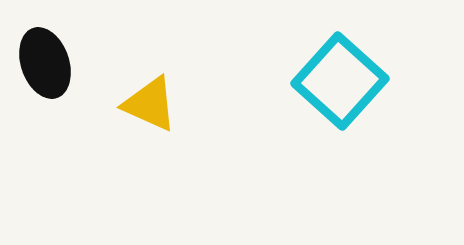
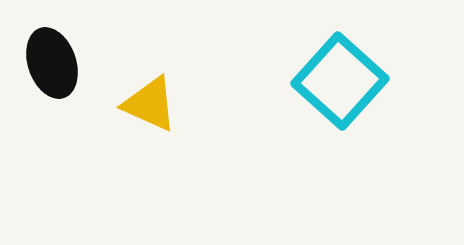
black ellipse: moved 7 px right
